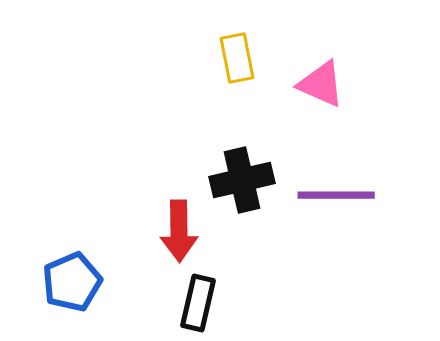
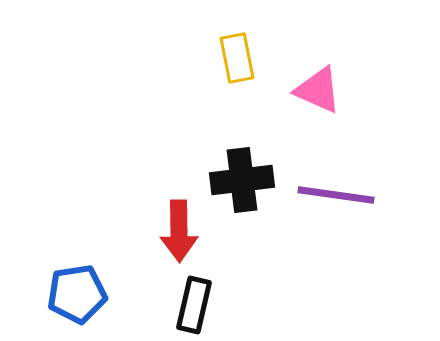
pink triangle: moved 3 px left, 6 px down
black cross: rotated 6 degrees clockwise
purple line: rotated 8 degrees clockwise
blue pentagon: moved 5 px right, 12 px down; rotated 14 degrees clockwise
black rectangle: moved 4 px left, 2 px down
